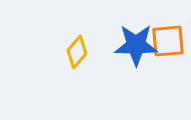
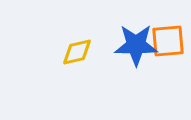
yellow diamond: rotated 36 degrees clockwise
